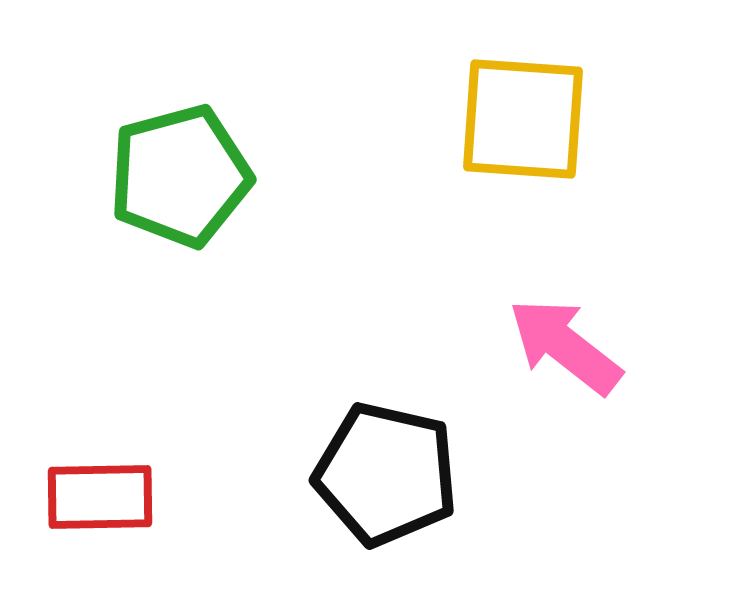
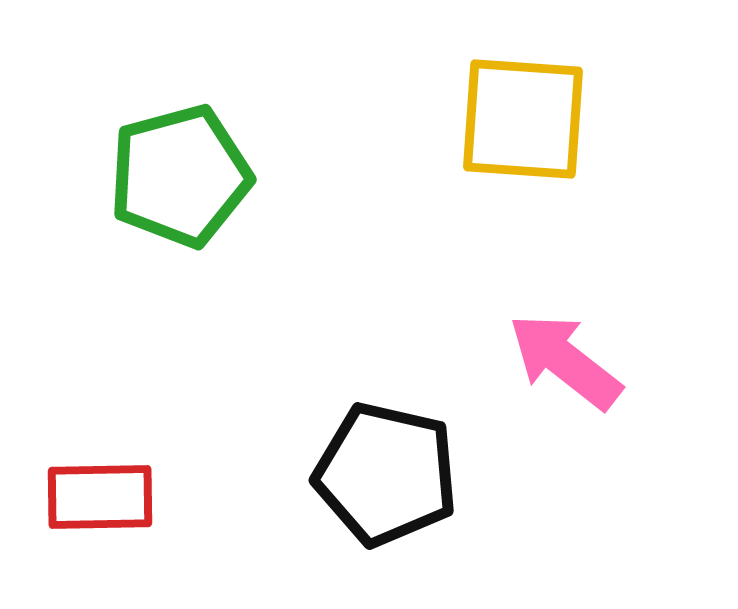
pink arrow: moved 15 px down
